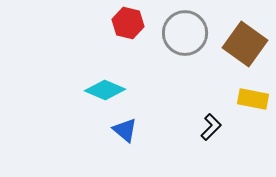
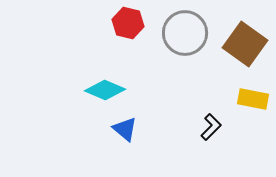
blue triangle: moved 1 px up
